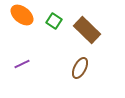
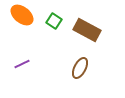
brown rectangle: rotated 16 degrees counterclockwise
